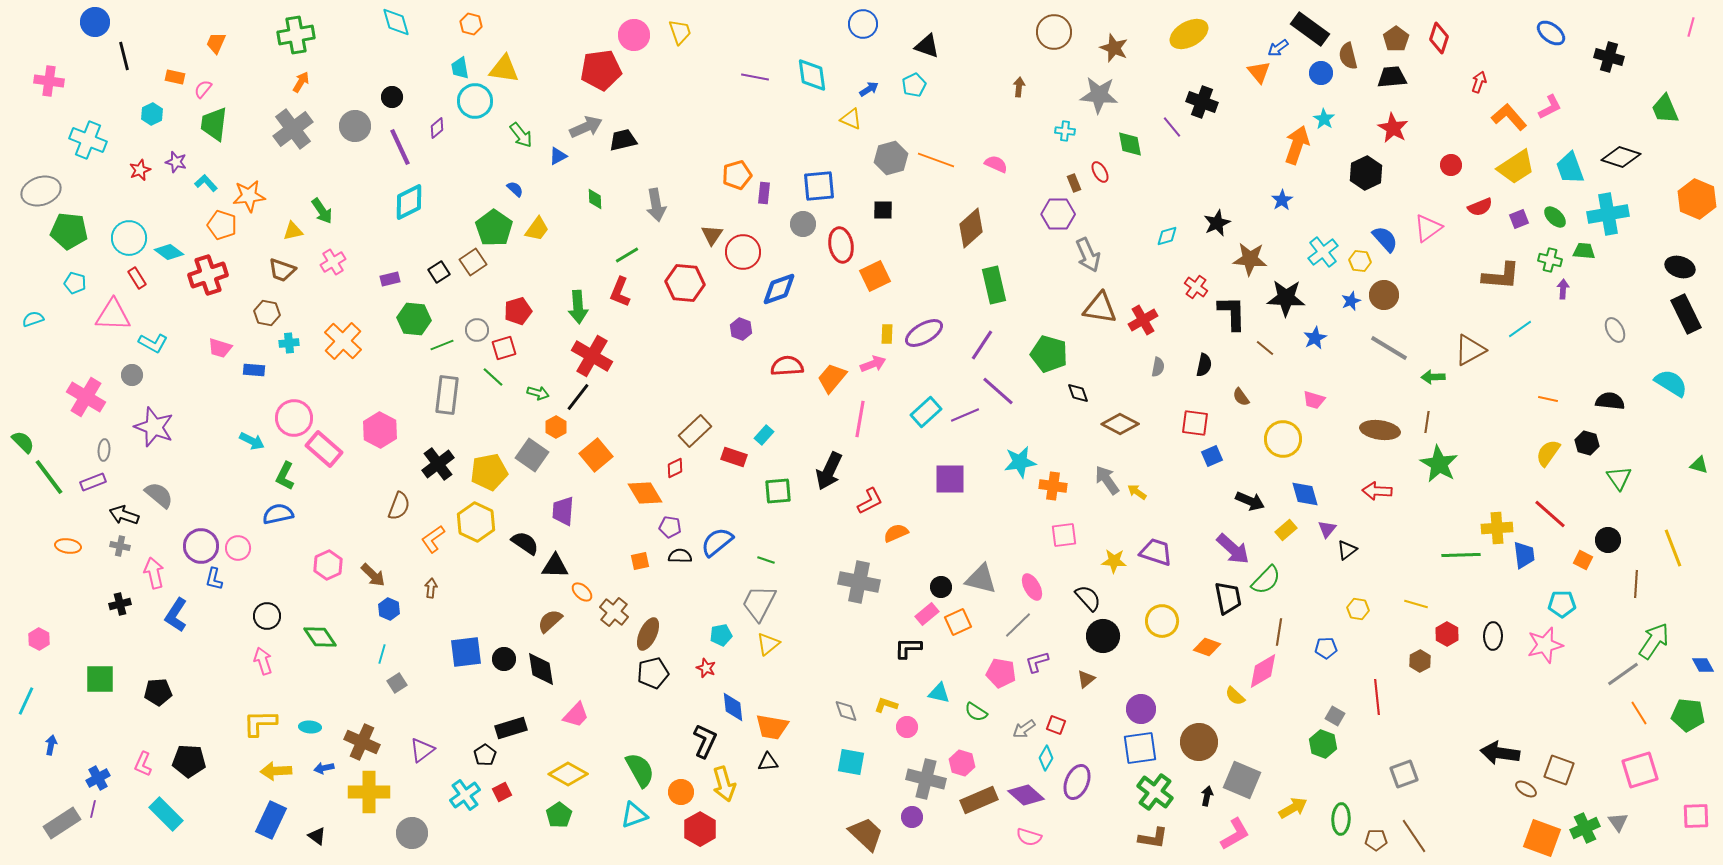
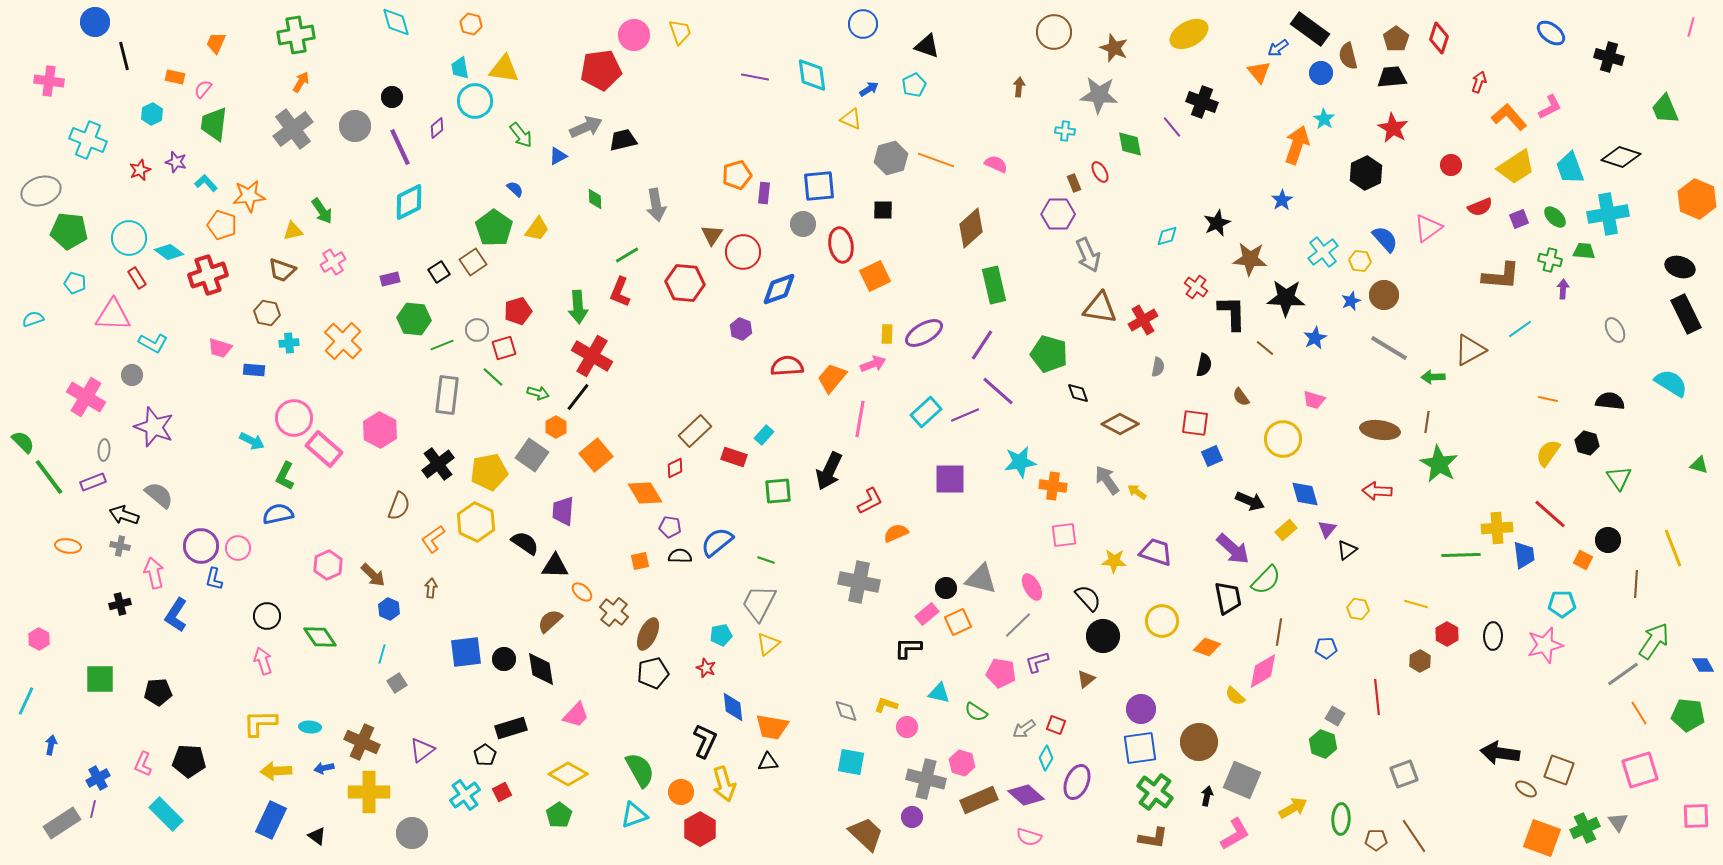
black circle at (941, 587): moved 5 px right, 1 px down
